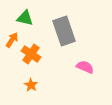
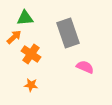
green triangle: rotated 18 degrees counterclockwise
gray rectangle: moved 4 px right, 2 px down
orange arrow: moved 2 px right, 3 px up; rotated 14 degrees clockwise
orange star: rotated 24 degrees counterclockwise
